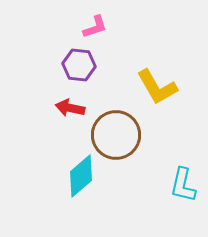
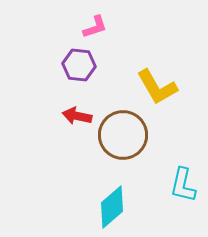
red arrow: moved 7 px right, 8 px down
brown circle: moved 7 px right
cyan diamond: moved 31 px right, 31 px down
